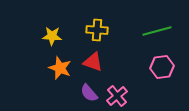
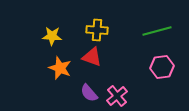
red triangle: moved 1 px left, 5 px up
